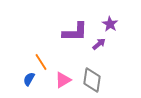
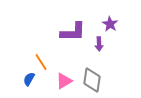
purple L-shape: moved 2 px left
purple arrow: rotated 128 degrees clockwise
pink triangle: moved 1 px right, 1 px down
